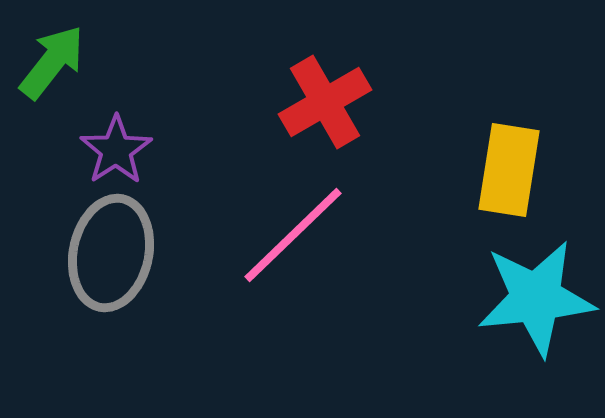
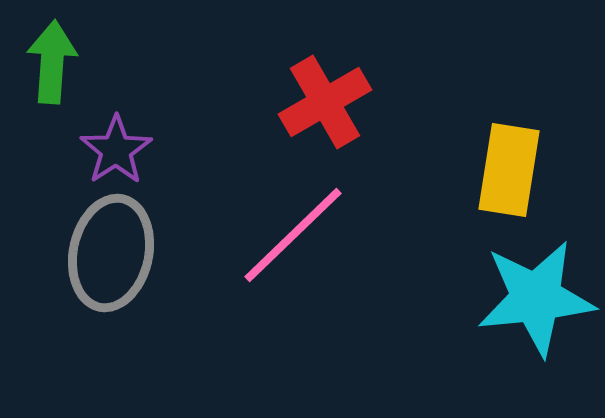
green arrow: rotated 34 degrees counterclockwise
